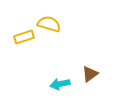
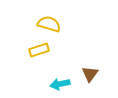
yellow rectangle: moved 15 px right, 13 px down
brown triangle: rotated 18 degrees counterclockwise
